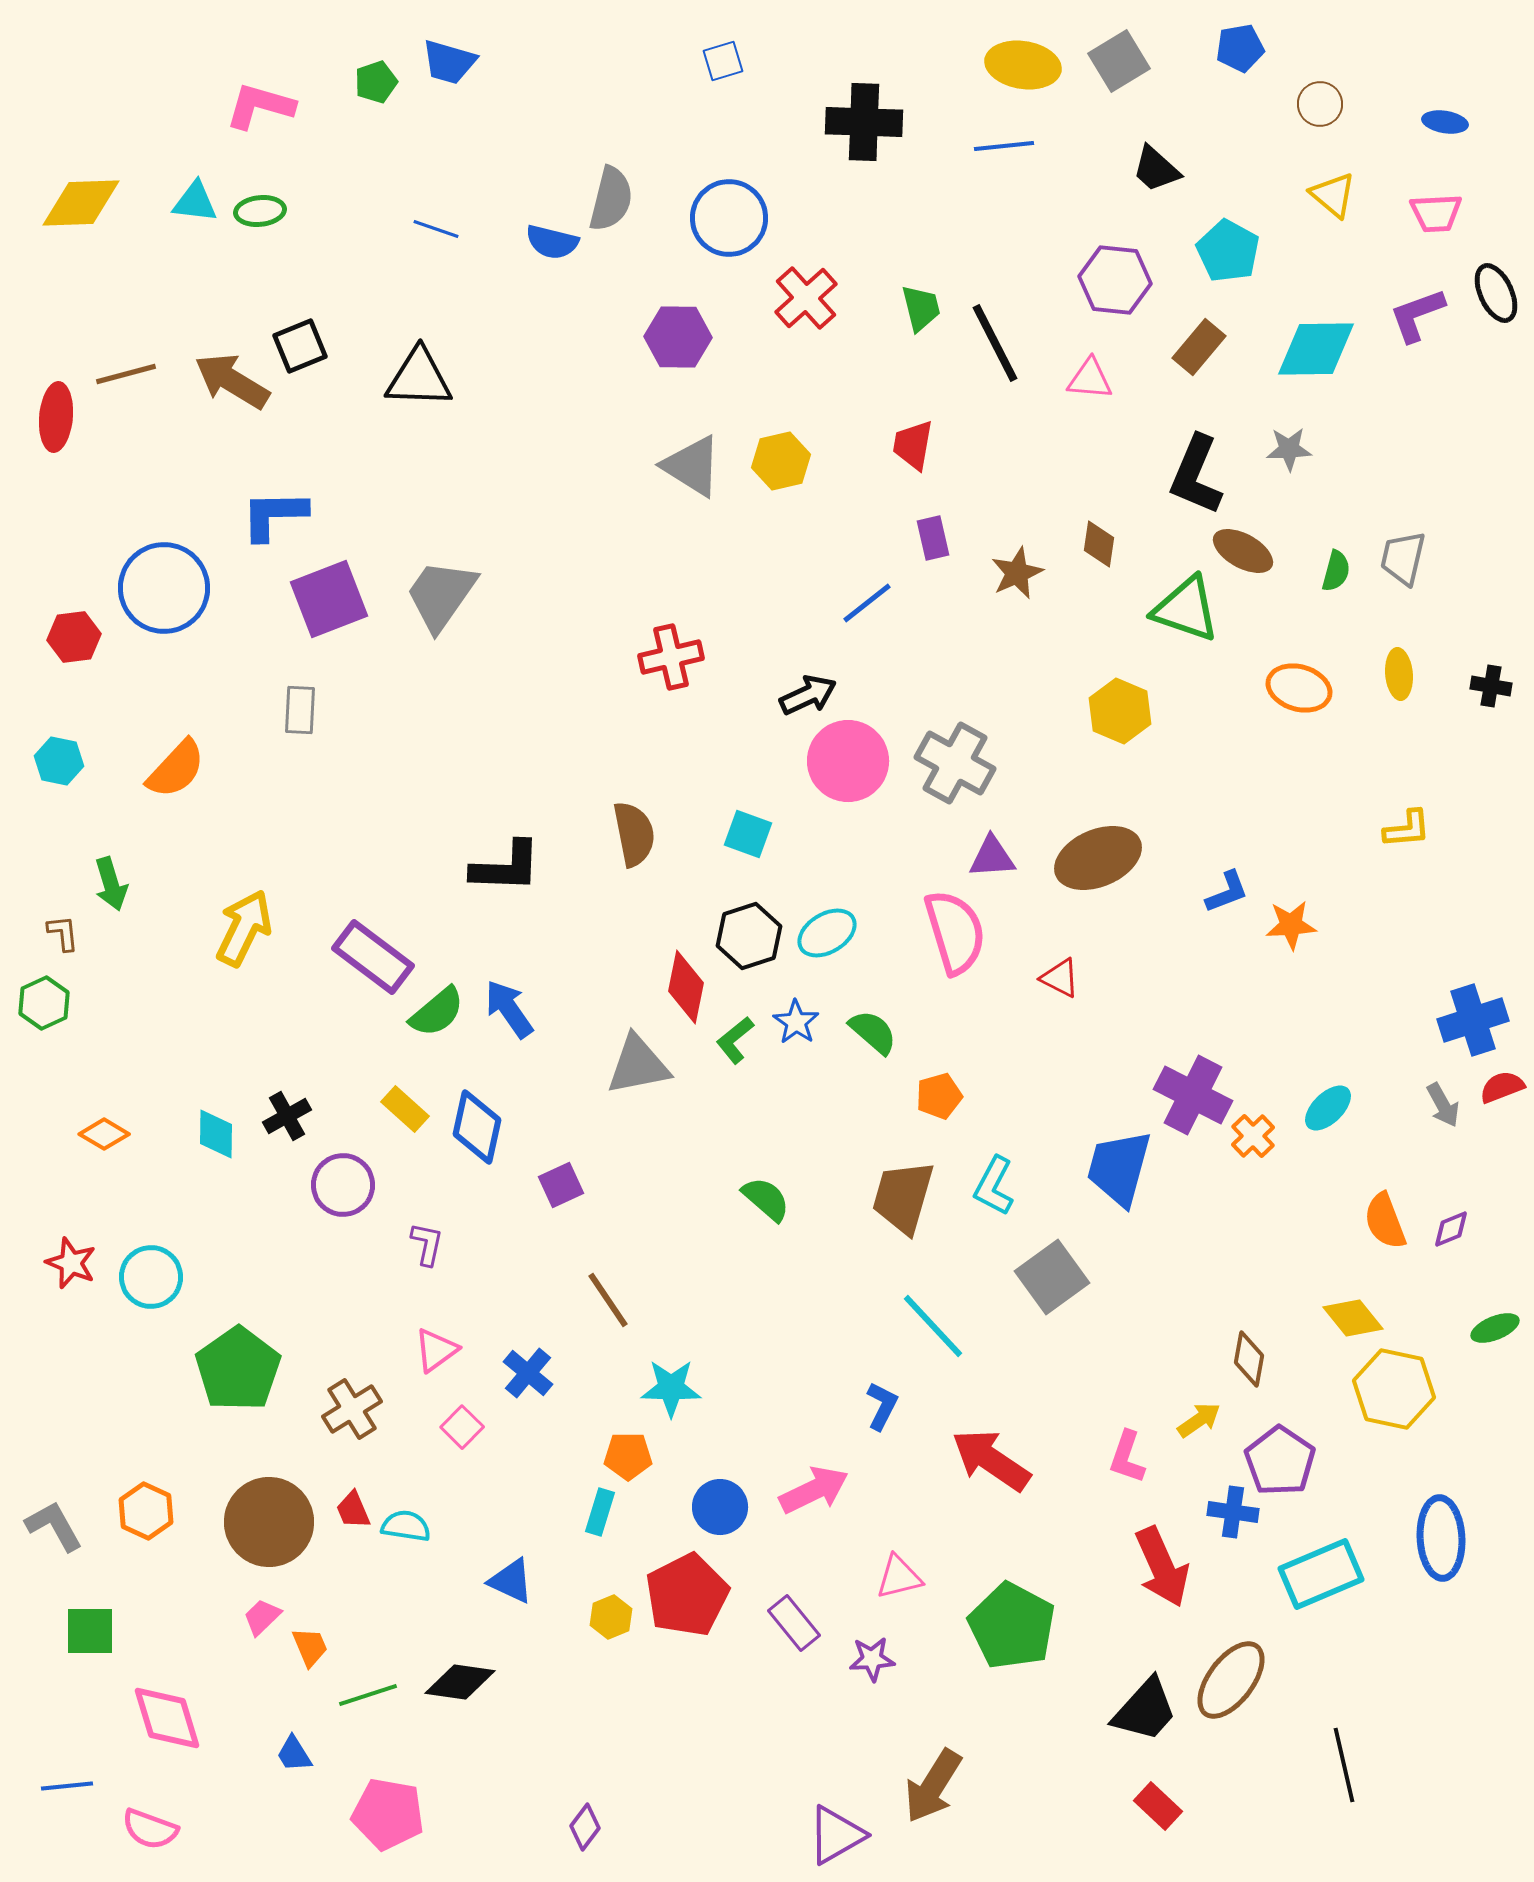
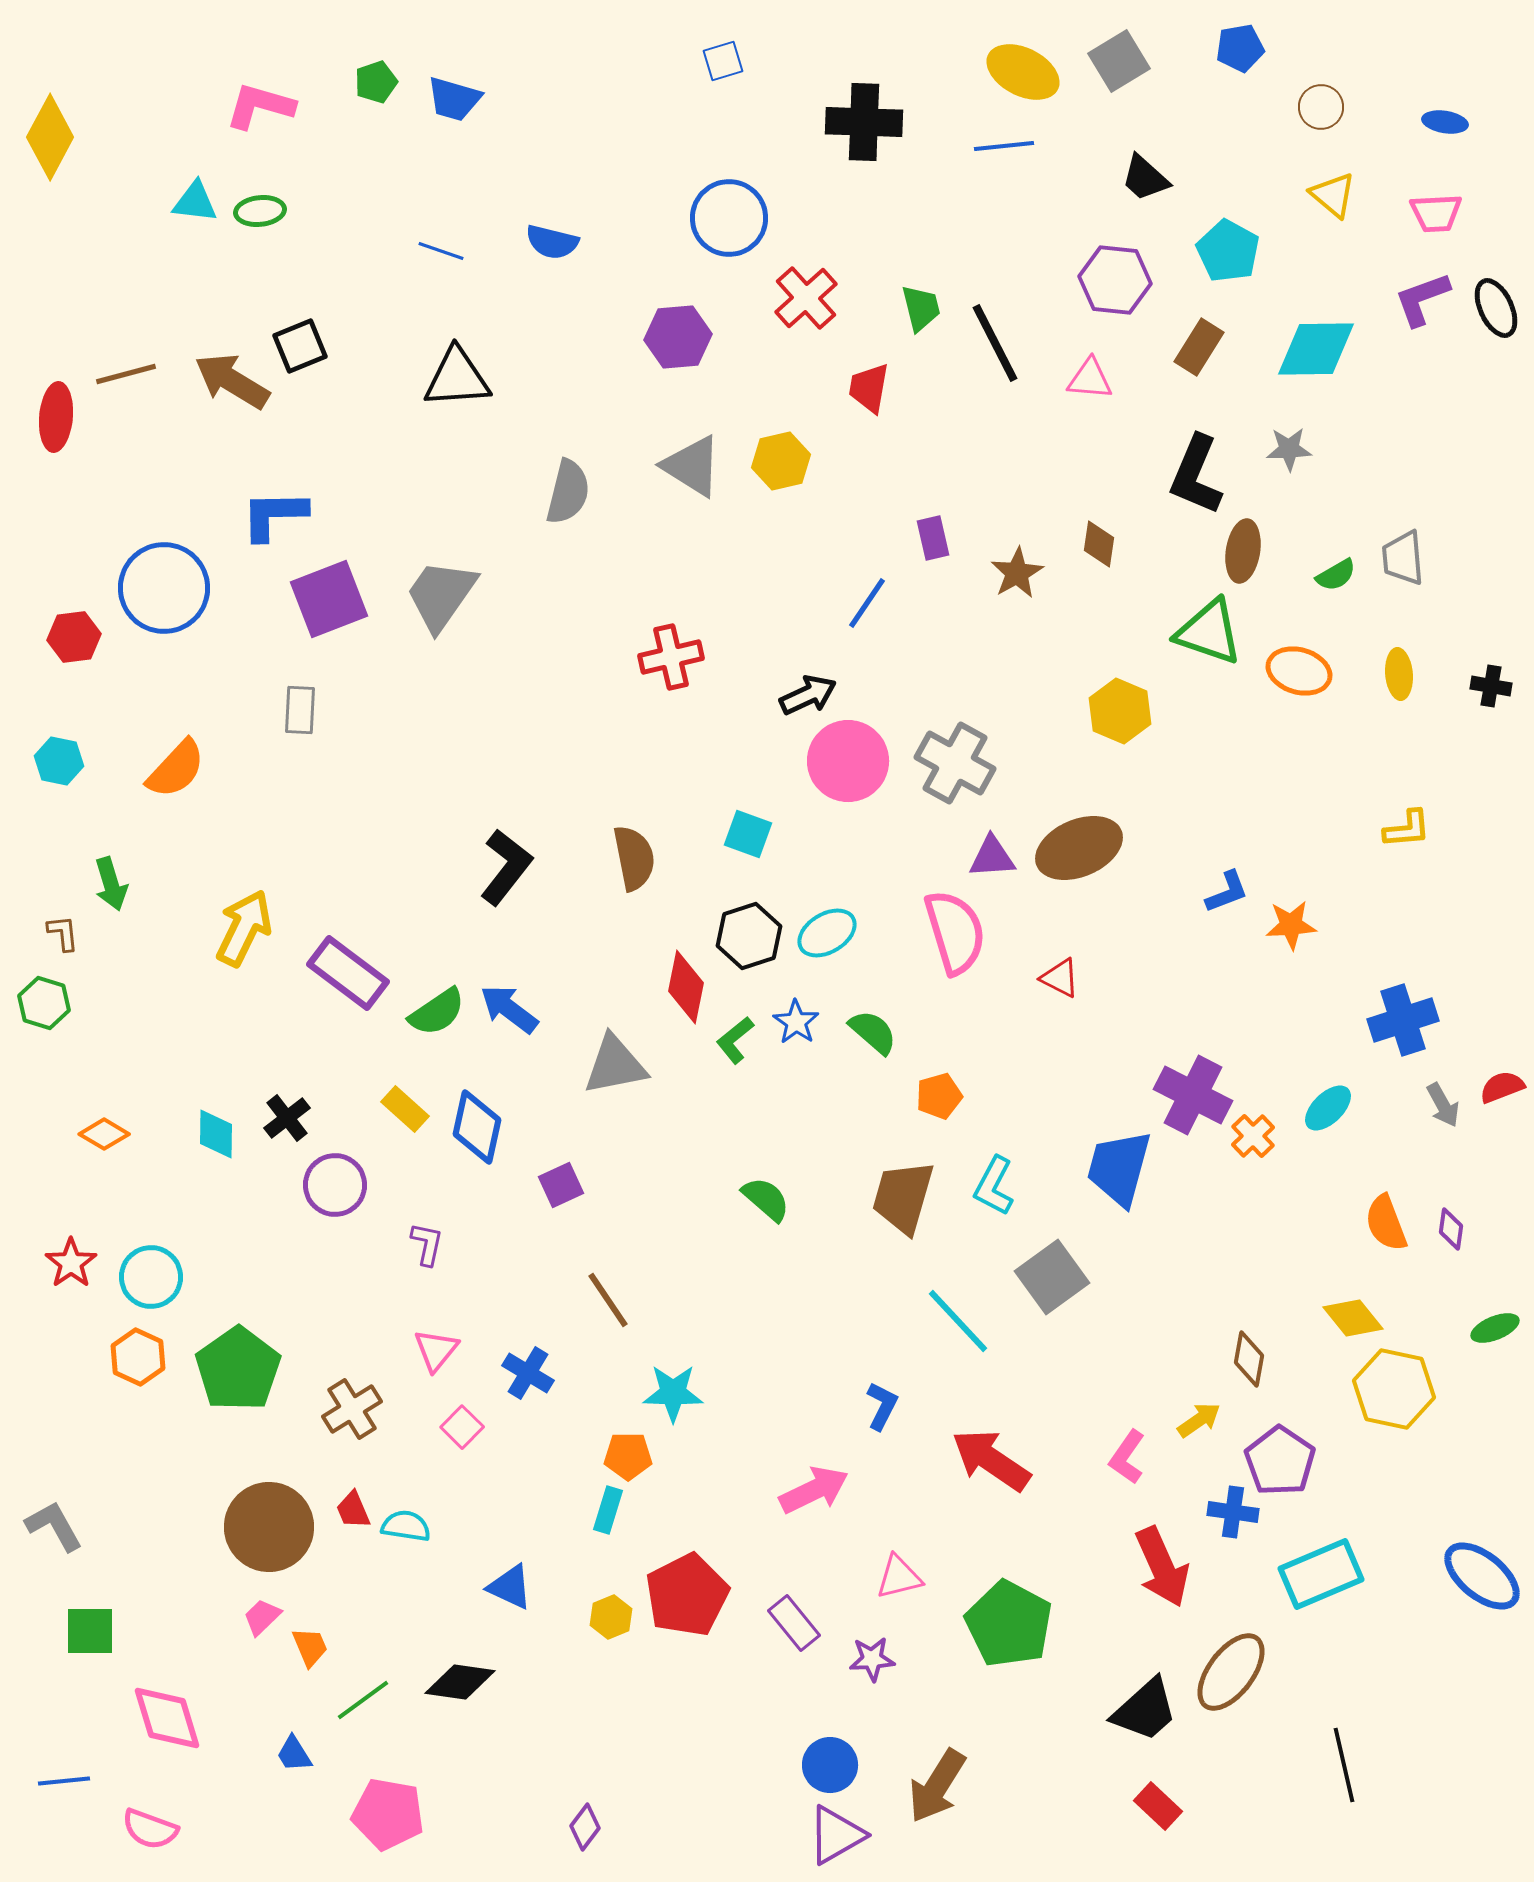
blue trapezoid at (449, 62): moved 5 px right, 37 px down
yellow ellipse at (1023, 65): moved 7 px down; rotated 18 degrees clockwise
brown circle at (1320, 104): moved 1 px right, 3 px down
black trapezoid at (1156, 169): moved 11 px left, 9 px down
gray semicircle at (611, 199): moved 43 px left, 293 px down
yellow diamond at (81, 203): moved 31 px left, 66 px up; rotated 60 degrees counterclockwise
blue line at (436, 229): moved 5 px right, 22 px down
black ellipse at (1496, 293): moved 15 px down
purple L-shape at (1417, 315): moved 5 px right, 16 px up
purple hexagon at (678, 337): rotated 6 degrees counterclockwise
brown rectangle at (1199, 347): rotated 8 degrees counterclockwise
black triangle at (419, 378): moved 38 px right; rotated 6 degrees counterclockwise
red trapezoid at (913, 445): moved 44 px left, 57 px up
brown ellipse at (1243, 551): rotated 70 degrees clockwise
gray trapezoid at (1403, 558): rotated 18 degrees counterclockwise
green semicircle at (1336, 571): moved 4 px down; rotated 45 degrees clockwise
brown star at (1017, 573): rotated 6 degrees counterclockwise
blue line at (867, 603): rotated 18 degrees counterclockwise
green triangle at (1186, 609): moved 23 px right, 23 px down
orange ellipse at (1299, 688): moved 17 px up
brown semicircle at (634, 834): moved 24 px down
brown ellipse at (1098, 858): moved 19 px left, 10 px up
black L-shape at (506, 867): rotated 54 degrees counterclockwise
purple rectangle at (373, 957): moved 25 px left, 16 px down
green hexagon at (44, 1003): rotated 18 degrees counterclockwise
blue arrow at (509, 1009): rotated 18 degrees counterclockwise
green semicircle at (437, 1012): rotated 6 degrees clockwise
blue cross at (1473, 1020): moved 70 px left
gray triangle at (638, 1065): moved 23 px left
black cross at (287, 1116): moved 2 px down; rotated 9 degrees counterclockwise
purple circle at (343, 1185): moved 8 px left
orange semicircle at (1385, 1221): moved 1 px right, 2 px down
purple diamond at (1451, 1229): rotated 60 degrees counterclockwise
red star at (71, 1263): rotated 15 degrees clockwise
cyan line at (933, 1326): moved 25 px right, 5 px up
pink triangle at (436, 1350): rotated 15 degrees counterclockwise
blue cross at (528, 1373): rotated 9 degrees counterclockwise
cyan star at (671, 1388): moved 2 px right, 5 px down
pink L-shape at (1127, 1457): rotated 16 degrees clockwise
blue circle at (720, 1507): moved 110 px right, 258 px down
orange hexagon at (146, 1511): moved 8 px left, 154 px up
cyan rectangle at (600, 1512): moved 8 px right, 2 px up
brown circle at (269, 1522): moved 5 px down
blue ellipse at (1441, 1538): moved 41 px right, 38 px down; rotated 48 degrees counterclockwise
blue triangle at (511, 1581): moved 1 px left, 6 px down
green pentagon at (1012, 1626): moved 3 px left, 2 px up
brown ellipse at (1231, 1680): moved 8 px up
green line at (368, 1695): moved 5 px left, 5 px down; rotated 18 degrees counterclockwise
black trapezoid at (1145, 1710): rotated 6 degrees clockwise
blue line at (67, 1786): moved 3 px left, 5 px up
brown arrow at (933, 1786): moved 4 px right
